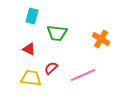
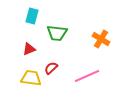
red triangle: rotated 48 degrees counterclockwise
pink line: moved 4 px right, 1 px down
